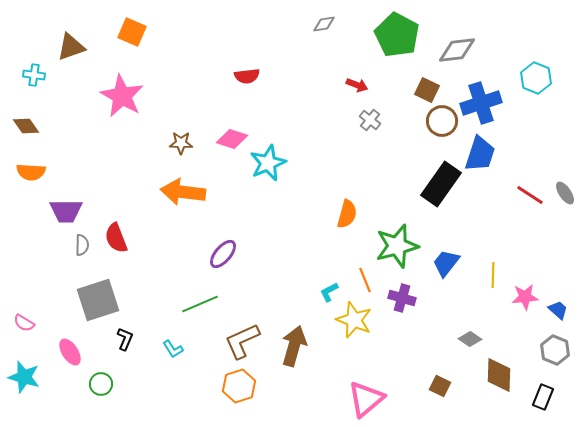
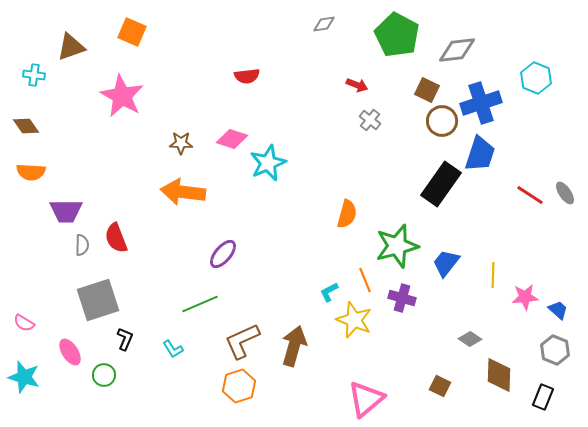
green circle at (101, 384): moved 3 px right, 9 px up
